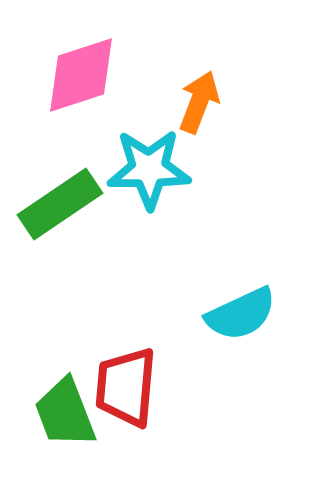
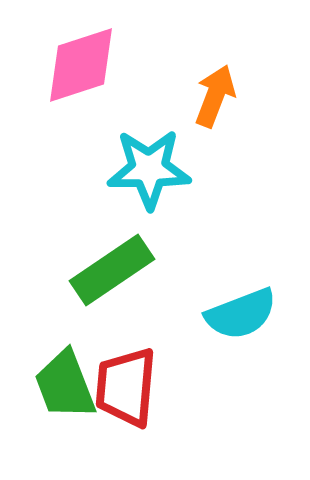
pink diamond: moved 10 px up
orange arrow: moved 16 px right, 6 px up
green rectangle: moved 52 px right, 66 px down
cyan semicircle: rotated 4 degrees clockwise
green trapezoid: moved 28 px up
